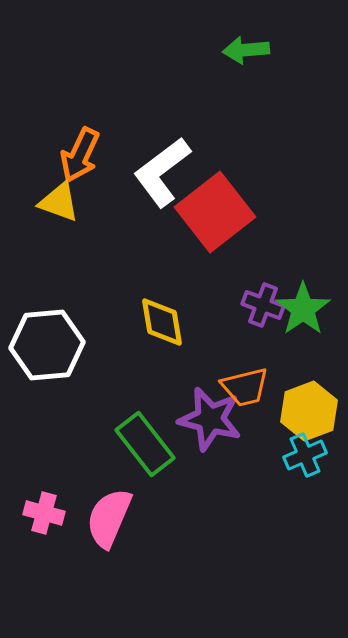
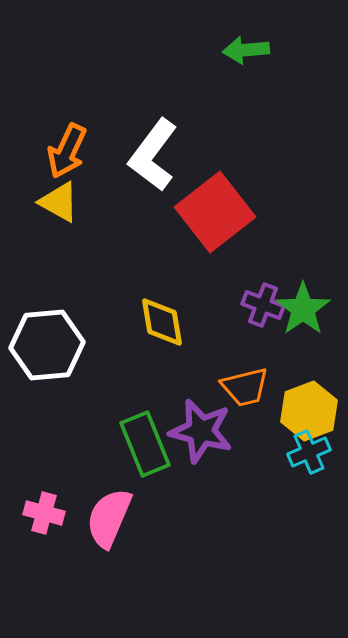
orange arrow: moved 13 px left, 4 px up
white L-shape: moved 9 px left, 17 px up; rotated 16 degrees counterclockwise
yellow triangle: rotated 9 degrees clockwise
purple star: moved 9 px left, 12 px down
green rectangle: rotated 16 degrees clockwise
cyan cross: moved 4 px right, 3 px up
